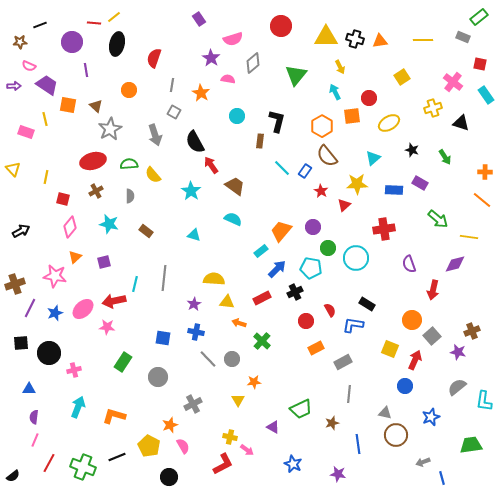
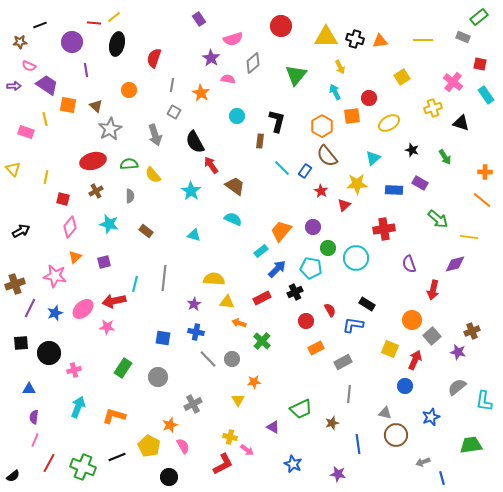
green rectangle at (123, 362): moved 6 px down
